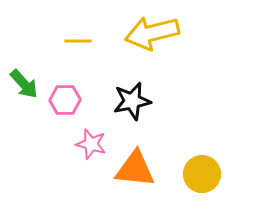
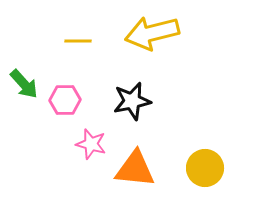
yellow circle: moved 3 px right, 6 px up
